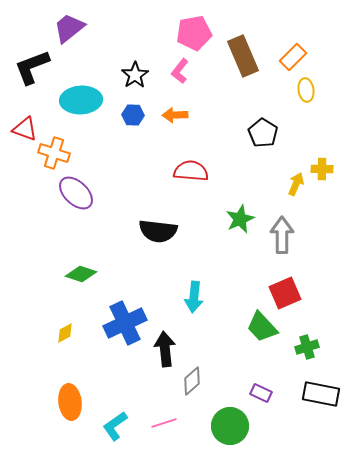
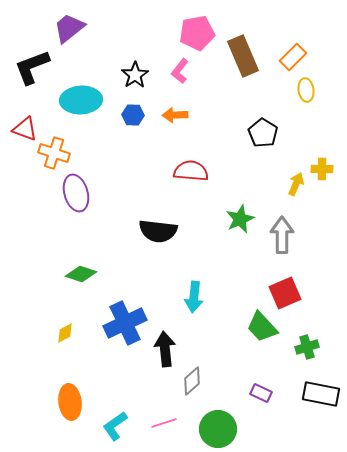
pink pentagon: moved 3 px right
purple ellipse: rotated 30 degrees clockwise
green circle: moved 12 px left, 3 px down
